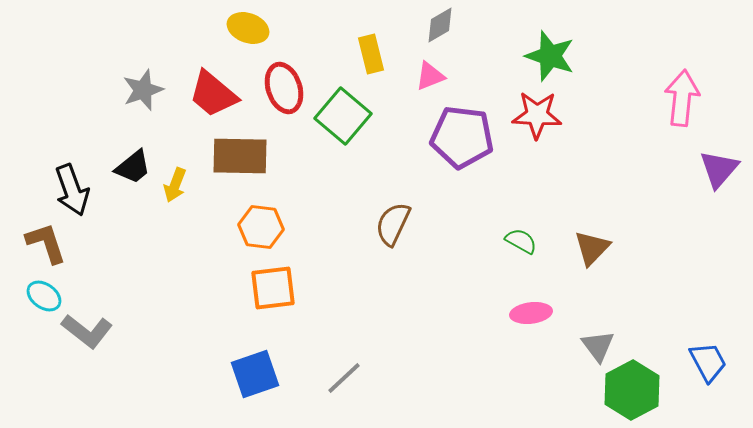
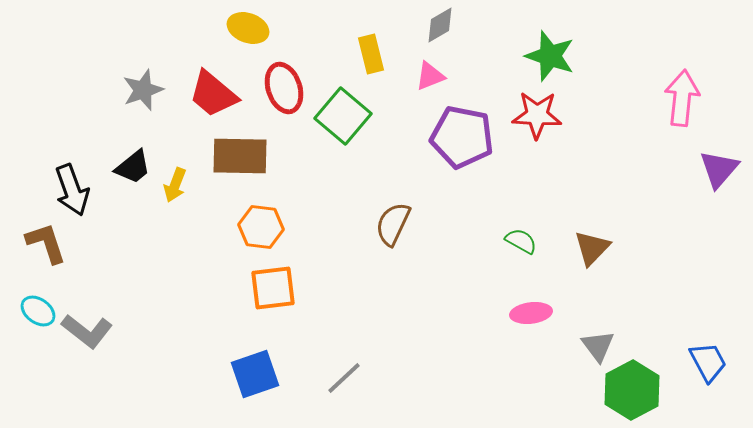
purple pentagon: rotated 4 degrees clockwise
cyan ellipse: moved 6 px left, 15 px down
